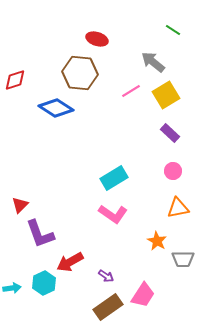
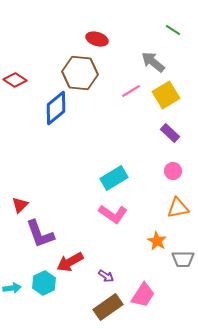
red diamond: rotated 50 degrees clockwise
blue diamond: rotated 72 degrees counterclockwise
